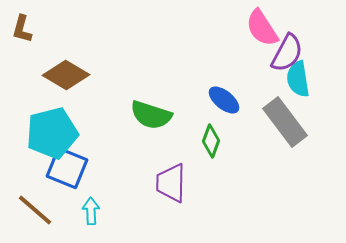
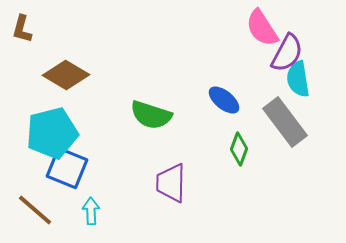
green diamond: moved 28 px right, 8 px down
